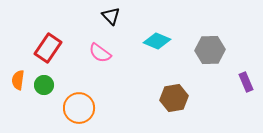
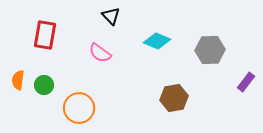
red rectangle: moved 3 px left, 13 px up; rotated 24 degrees counterclockwise
purple rectangle: rotated 60 degrees clockwise
